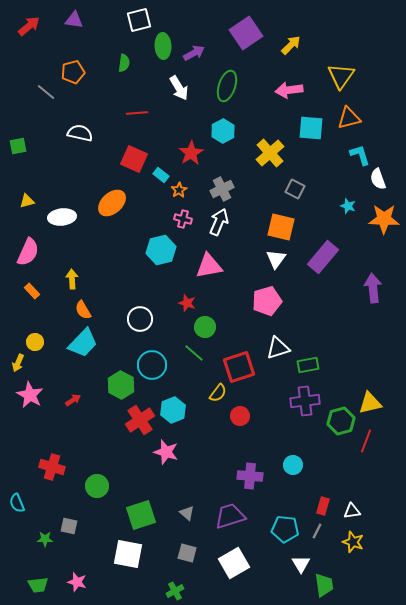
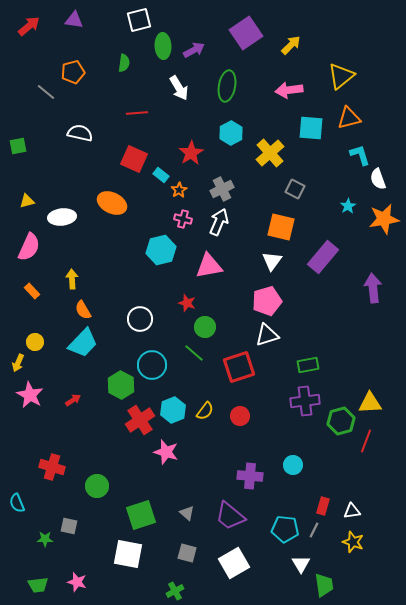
purple arrow at (194, 53): moved 3 px up
yellow triangle at (341, 76): rotated 16 degrees clockwise
green ellipse at (227, 86): rotated 8 degrees counterclockwise
cyan hexagon at (223, 131): moved 8 px right, 2 px down
orange ellipse at (112, 203): rotated 68 degrees clockwise
cyan star at (348, 206): rotated 21 degrees clockwise
orange star at (384, 219): rotated 12 degrees counterclockwise
pink semicircle at (28, 252): moved 1 px right, 5 px up
white triangle at (276, 259): moved 4 px left, 2 px down
white triangle at (278, 348): moved 11 px left, 13 px up
yellow semicircle at (218, 393): moved 13 px left, 18 px down
yellow triangle at (370, 403): rotated 10 degrees clockwise
purple trapezoid at (230, 516): rotated 124 degrees counterclockwise
gray line at (317, 531): moved 3 px left, 1 px up
